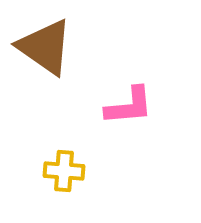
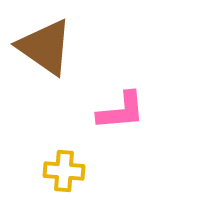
pink L-shape: moved 8 px left, 5 px down
